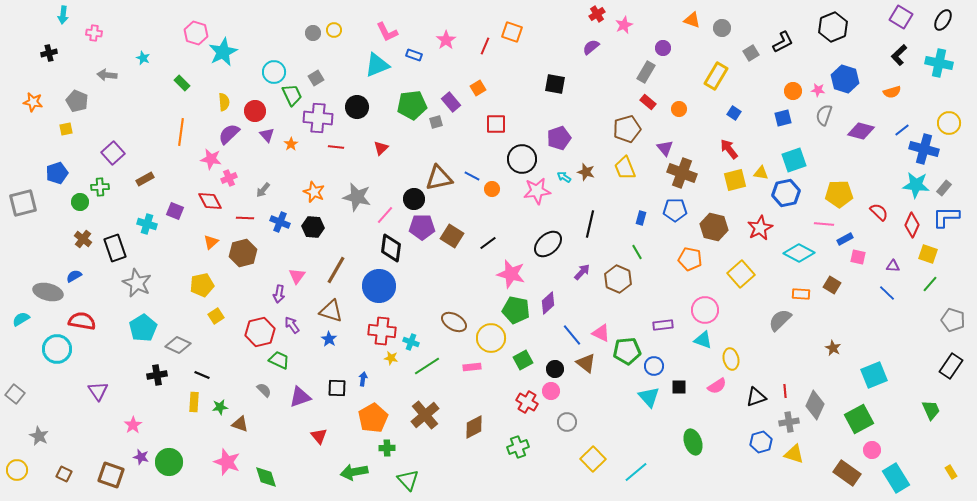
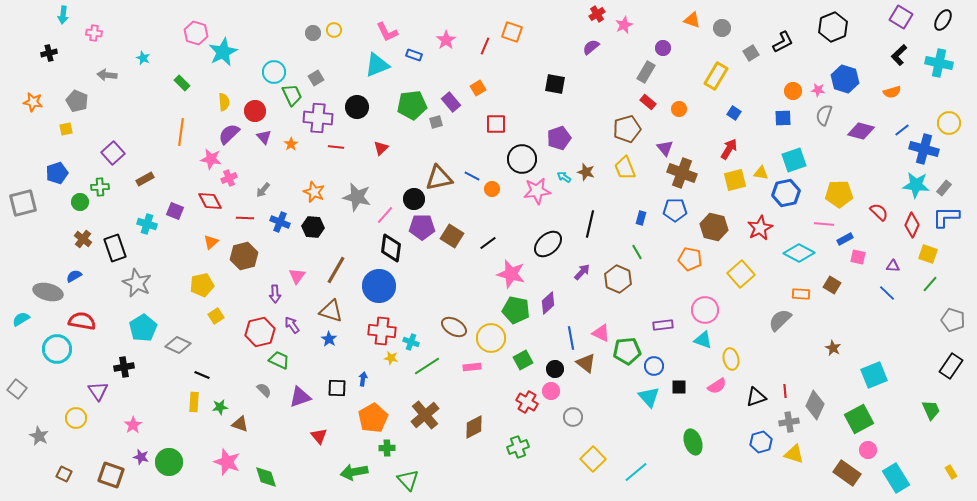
blue square at (783, 118): rotated 12 degrees clockwise
purple triangle at (267, 135): moved 3 px left, 2 px down
red arrow at (729, 149): rotated 70 degrees clockwise
brown hexagon at (243, 253): moved 1 px right, 3 px down
purple arrow at (279, 294): moved 4 px left; rotated 12 degrees counterclockwise
brown ellipse at (454, 322): moved 5 px down
blue line at (572, 335): moved 1 px left, 3 px down; rotated 30 degrees clockwise
black cross at (157, 375): moved 33 px left, 8 px up
gray square at (15, 394): moved 2 px right, 5 px up
gray circle at (567, 422): moved 6 px right, 5 px up
pink circle at (872, 450): moved 4 px left
yellow circle at (17, 470): moved 59 px right, 52 px up
